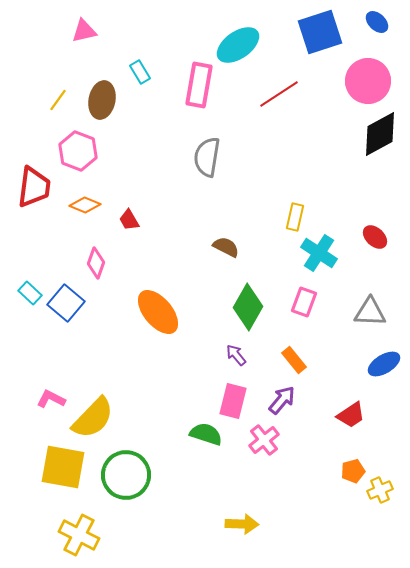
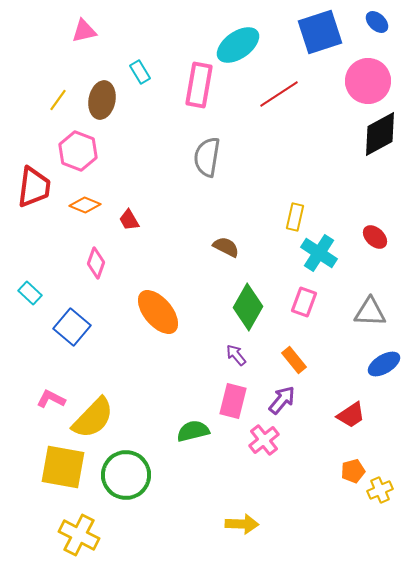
blue square at (66, 303): moved 6 px right, 24 px down
green semicircle at (206, 434): moved 13 px left, 3 px up; rotated 32 degrees counterclockwise
